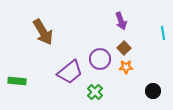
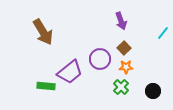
cyan line: rotated 48 degrees clockwise
green rectangle: moved 29 px right, 5 px down
green cross: moved 26 px right, 5 px up
